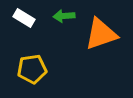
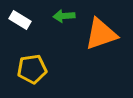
white rectangle: moved 4 px left, 2 px down
